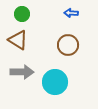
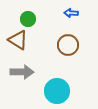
green circle: moved 6 px right, 5 px down
cyan circle: moved 2 px right, 9 px down
